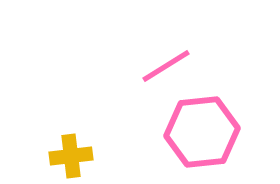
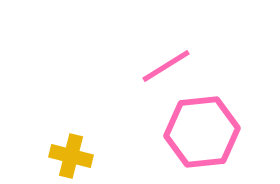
yellow cross: rotated 21 degrees clockwise
